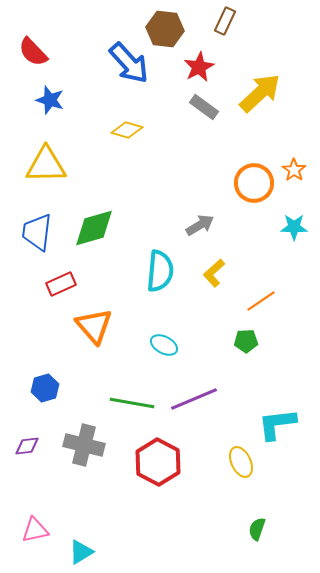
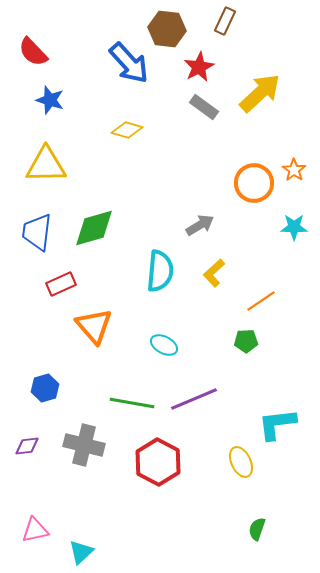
brown hexagon: moved 2 px right
cyan triangle: rotated 12 degrees counterclockwise
